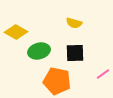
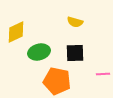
yellow semicircle: moved 1 px right, 1 px up
yellow diamond: rotated 55 degrees counterclockwise
green ellipse: moved 1 px down
pink line: rotated 32 degrees clockwise
